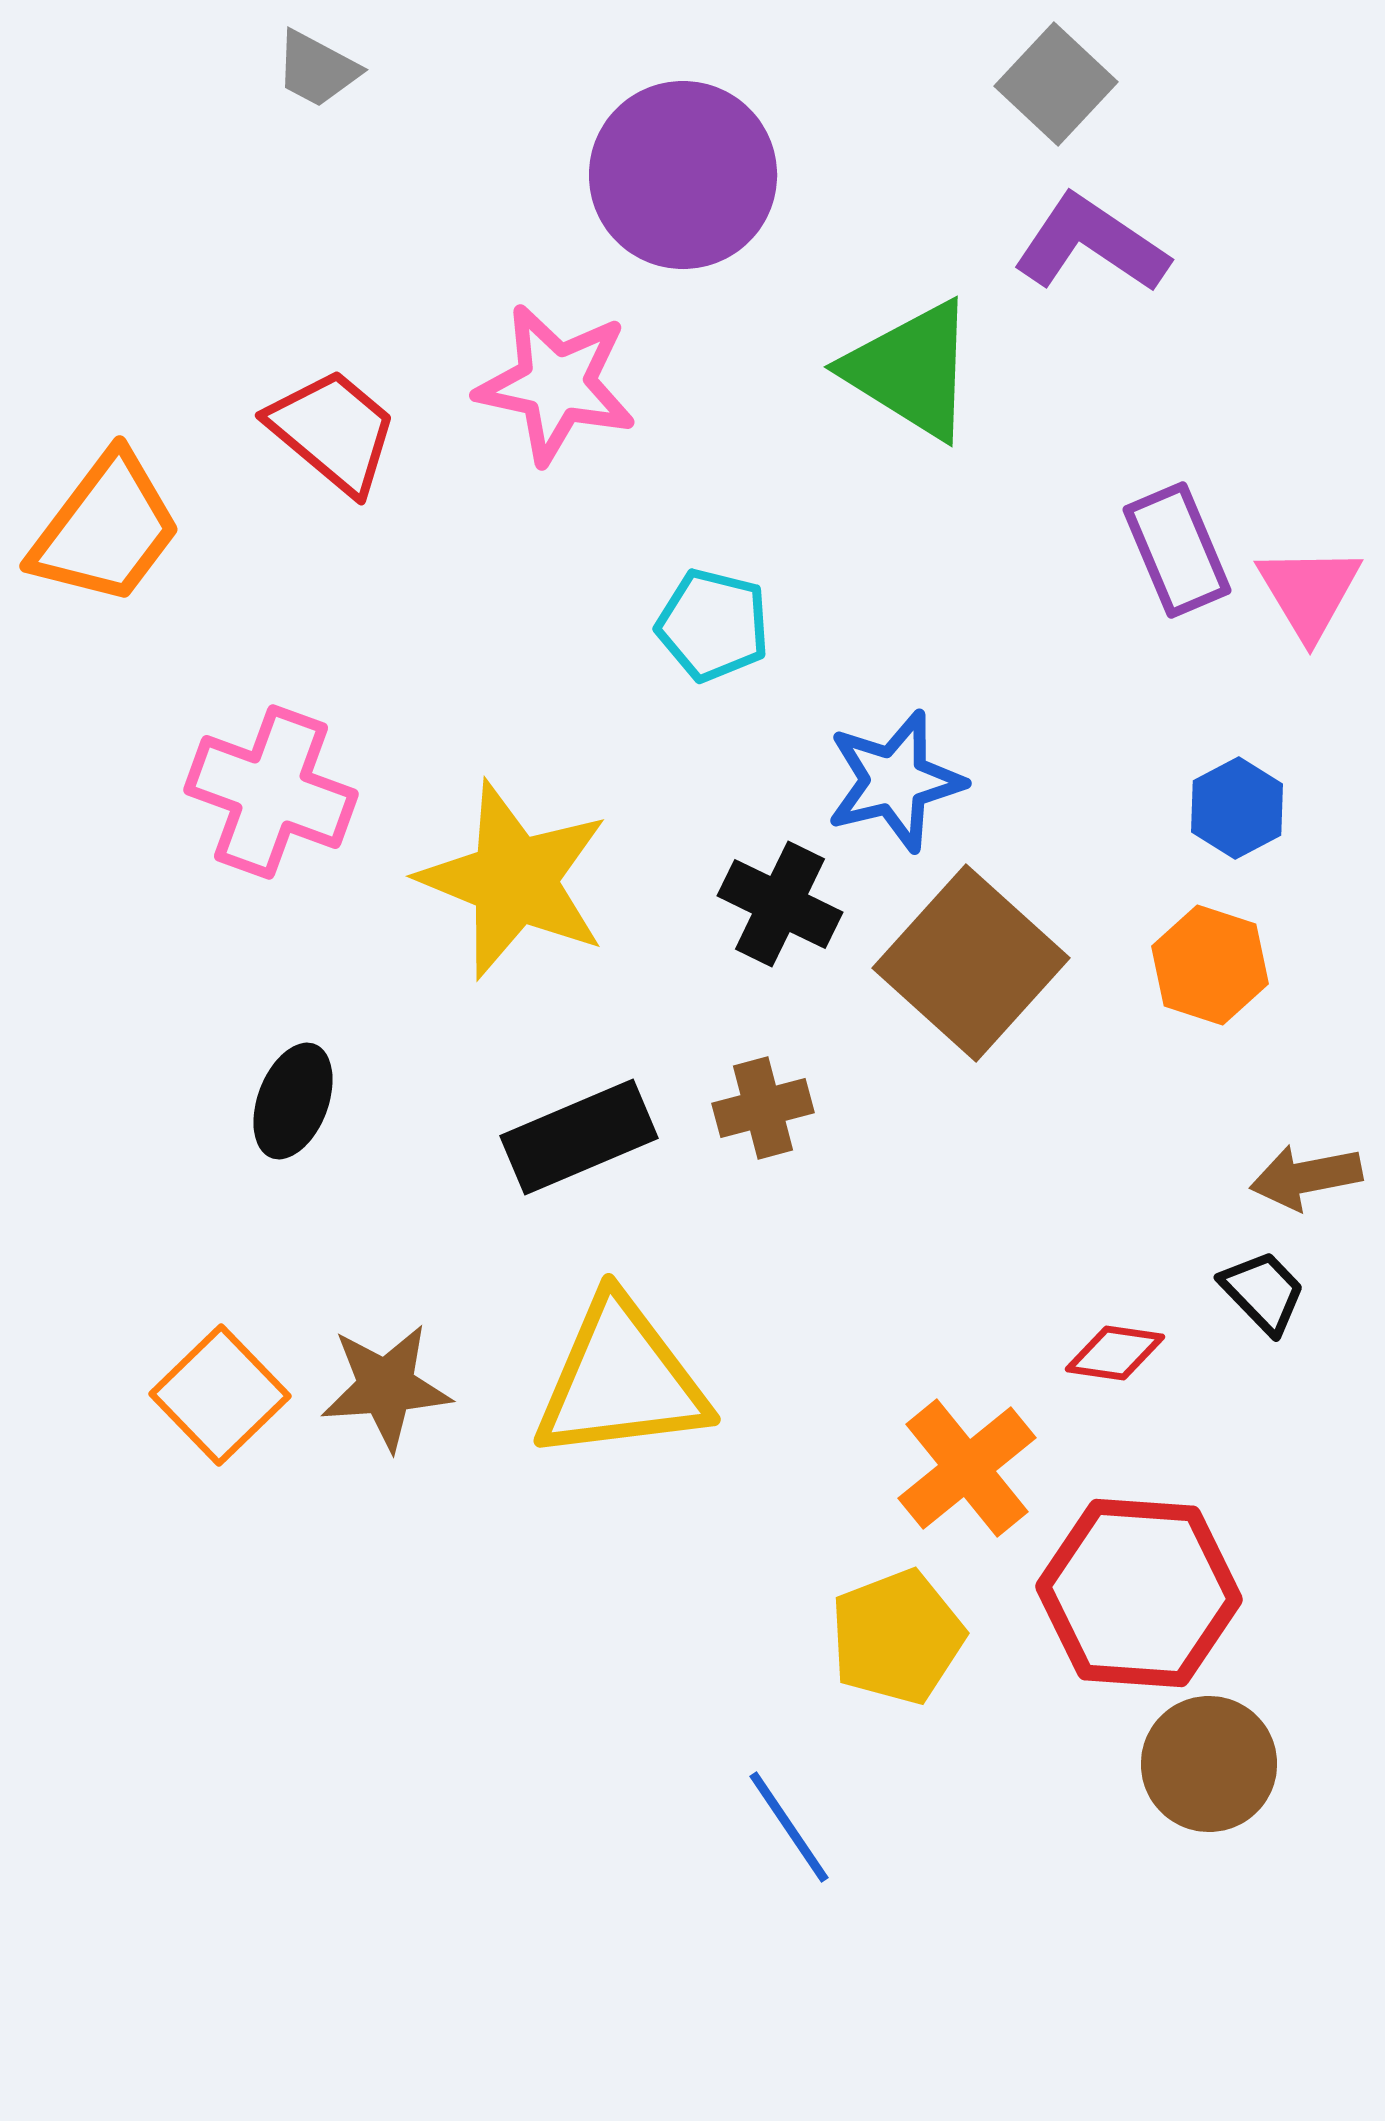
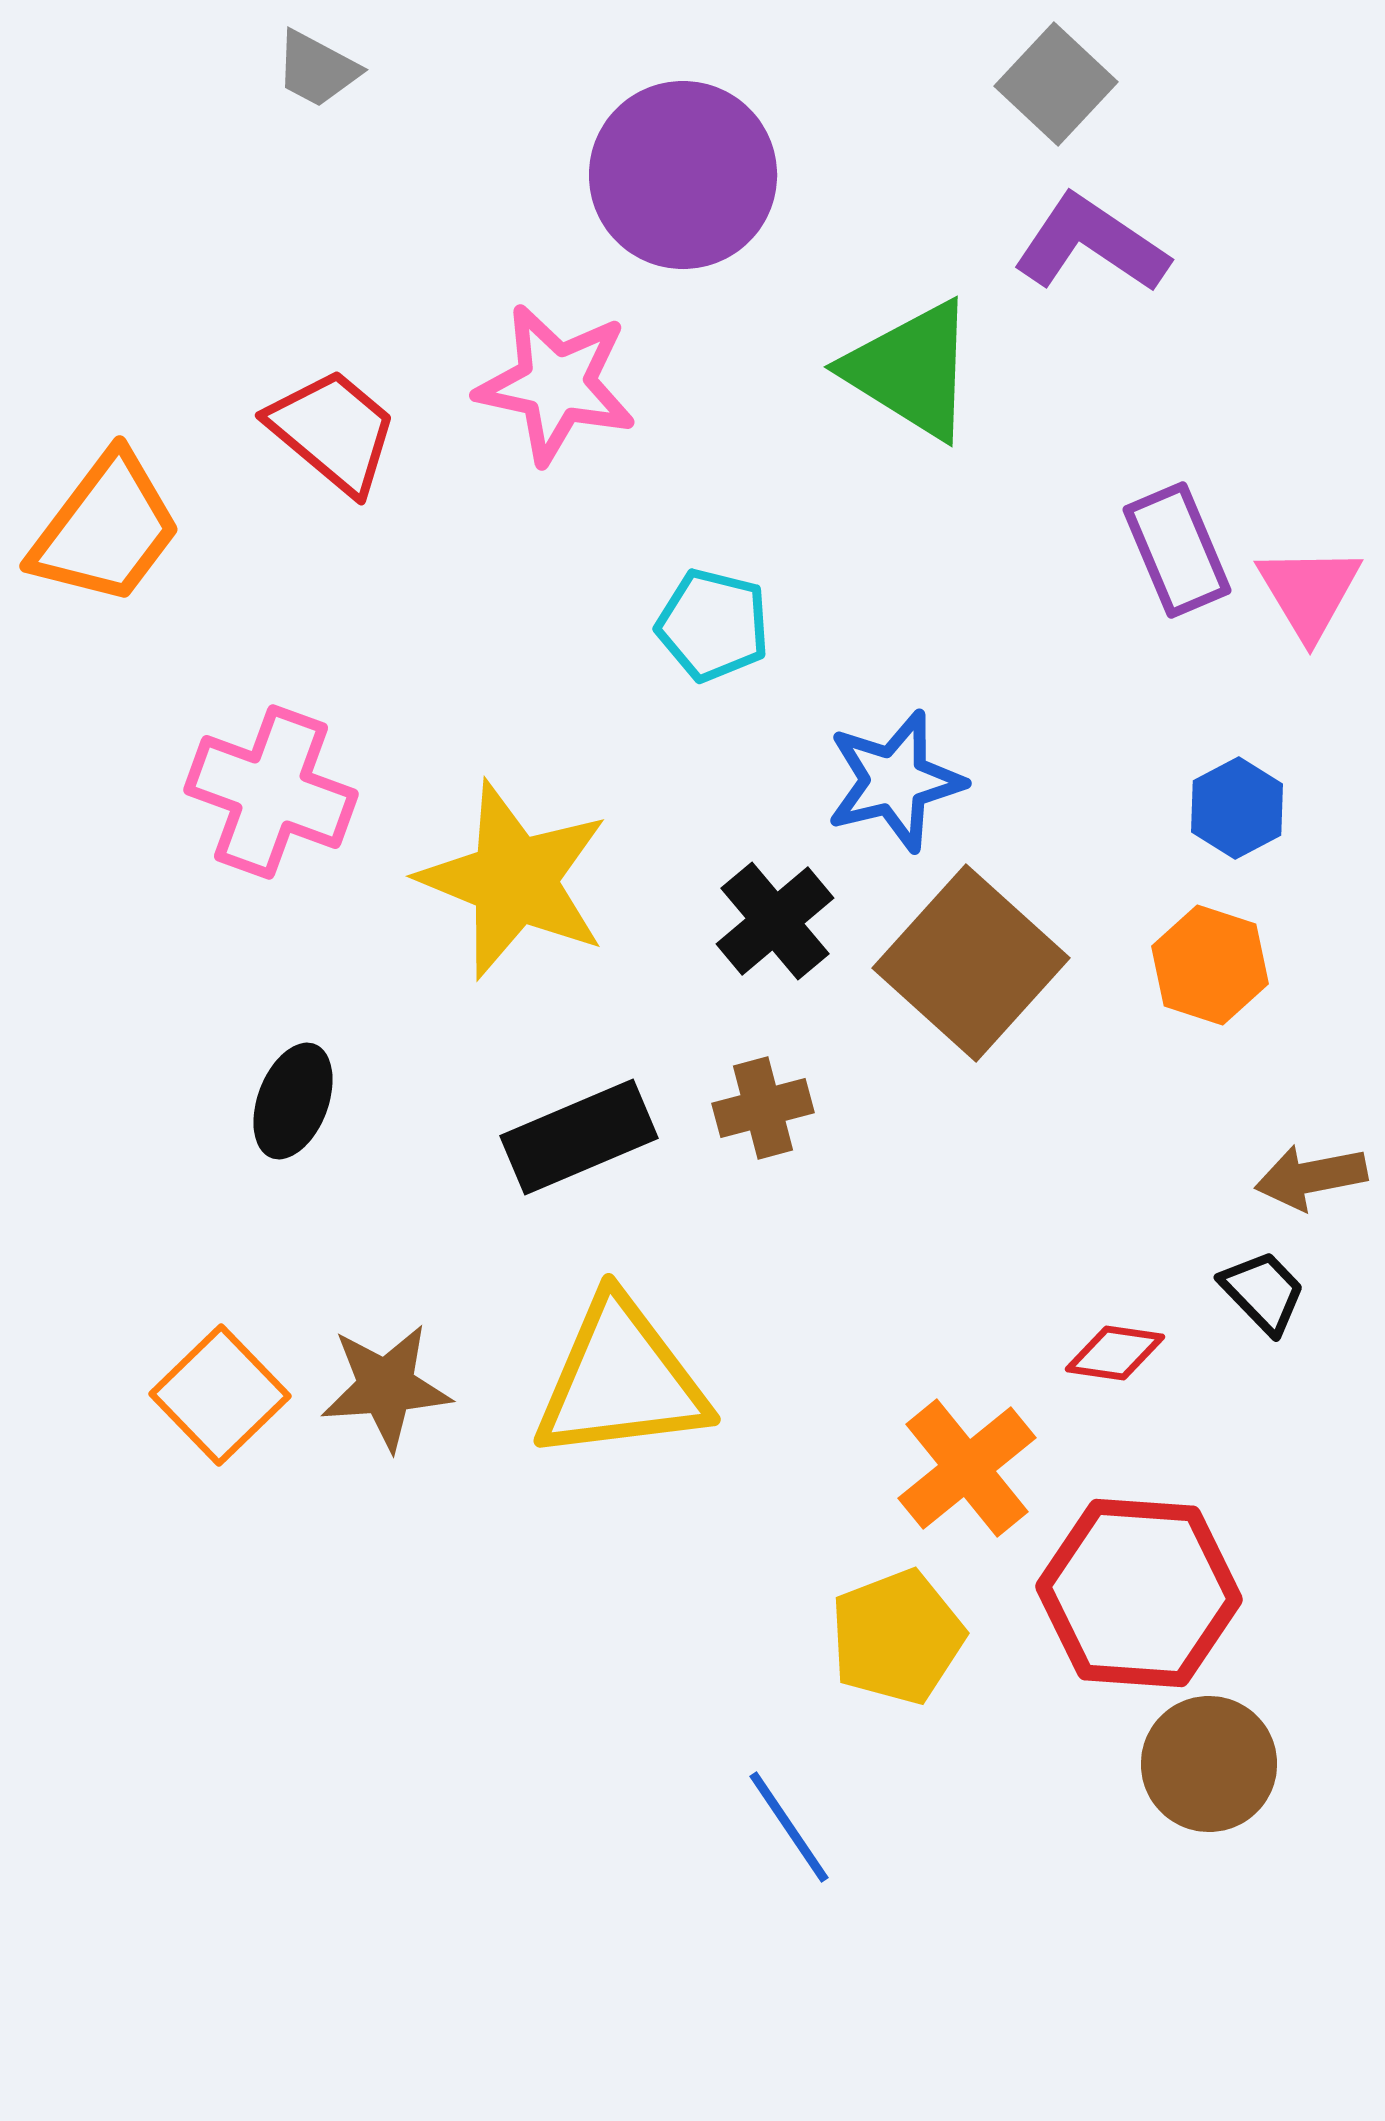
black cross: moved 5 px left, 17 px down; rotated 24 degrees clockwise
brown arrow: moved 5 px right
